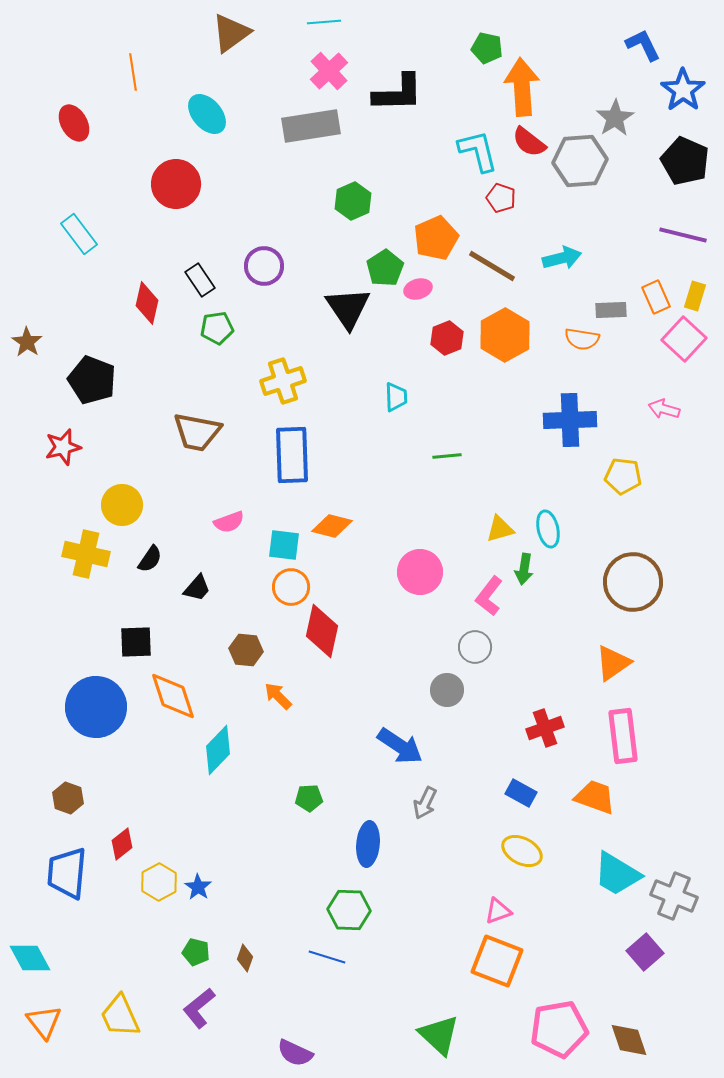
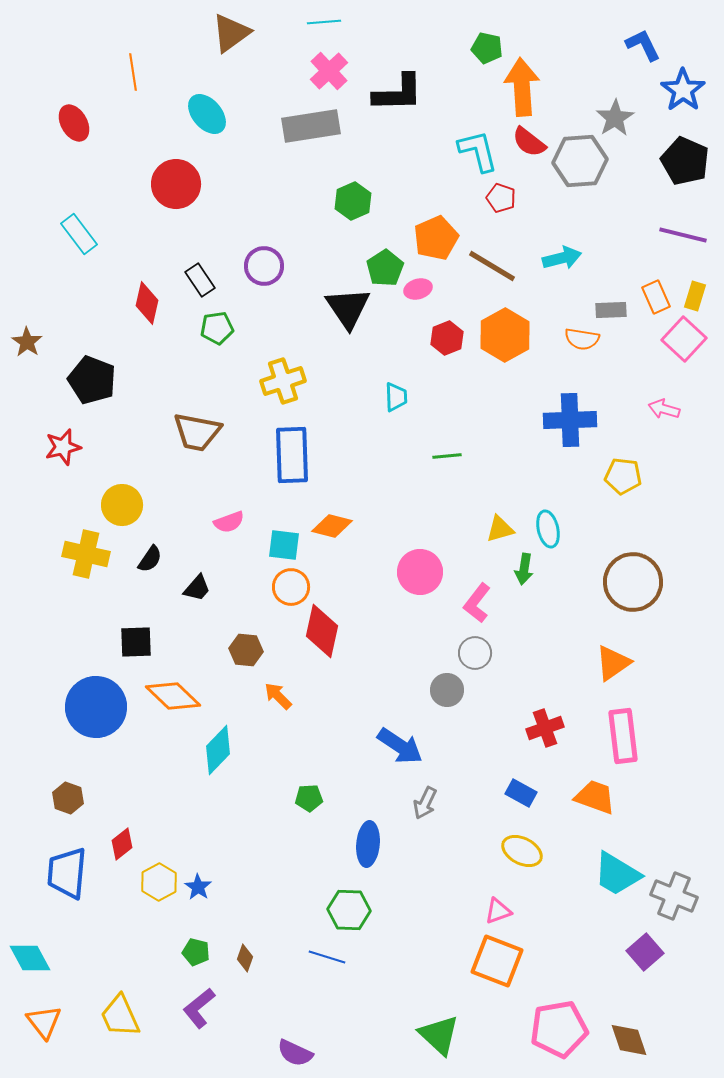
pink L-shape at (489, 596): moved 12 px left, 7 px down
gray circle at (475, 647): moved 6 px down
orange diamond at (173, 696): rotated 28 degrees counterclockwise
